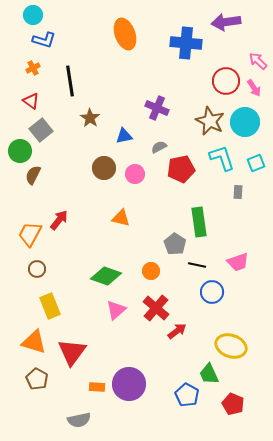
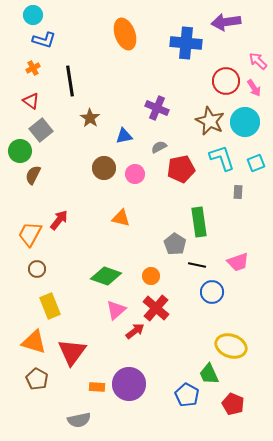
orange circle at (151, 271): moved 5 px down
red arrow at (177, 331): moved 42 px left
